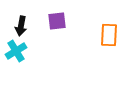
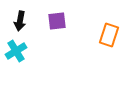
black arrow: moved 1 px left, 5 px up
orange rectangle: rotated 15 degrees clockwise
